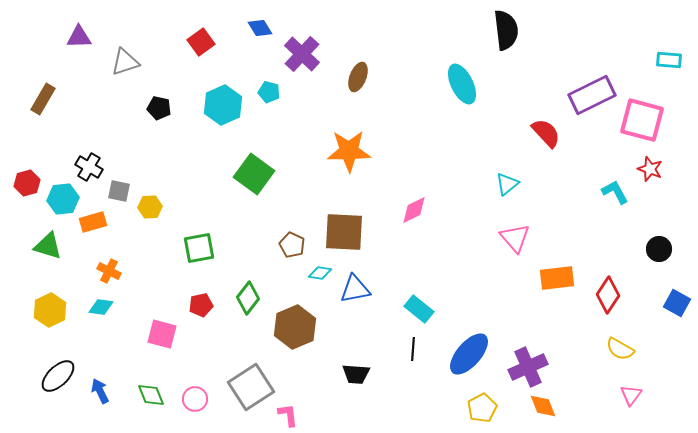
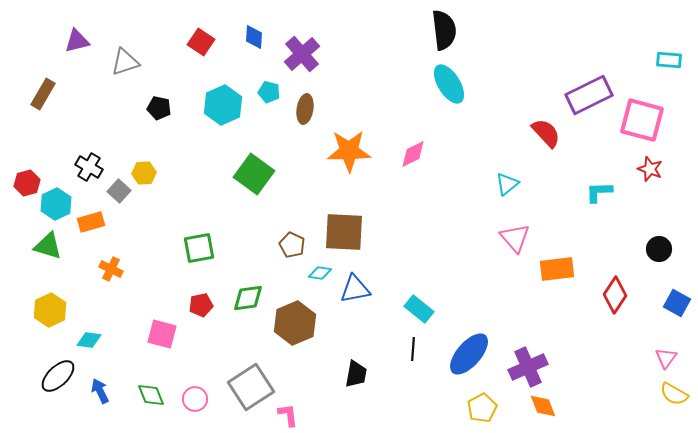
blue diamond at (260, 28): moved 6 px left, 9 px down; rotated 35 degrees clockwise
black semicircle at (506, 30): moved 62 px left
purple triangle at (79, 37): moved 2 px left, 4 px down; rotated 12 degrees counterclockwise
red square at (201, 42): rotated 20 degrees counterclockwise
purple cross at (302, 54): rotated 6 degrees clockwise
brown ellipse at (358, 77): moved 53 px left, 32 px down; rotated 12 degrees counterclockwise
cyan ellipse at (462, 84): moved 13 px left; rotated 6 degrees counterclockwise
purple rectangle at (592, 95): moved 3 px left
brown rectangle at (43, 99): moved 5 px up
gray square at (119, 191): rotated 30 degrees clockwise
cyan L-shape at (615, 192): moved 16 px left; rotated 64 degrees counterclockwise
cyan hexagon at (63, 199): moved 7 px left, 5 px down; rotated 20 degrees counterclockwise
yellow hexagon at (150, 207): moved 6 px left, 34 px up
pink diamond at (414, 210): moved 1 px left, 56 px up
orange rectangle at (93, 222): moved 2 px left
orange cross at (109, 271): moved 2 px right, 2 px up
orange rectangle at (557, 278): moved 9 px up
red diamond at (608, 295): moved 7 px right
green diamond at (248, 298): rotated 44 degrees clockwise
cyan diamond at (101, 307): moved 12 px left, 33 px down
brown hexagon at (295, 327): moved 4 px up
yellow semicircle at (620, 349): moved 54 px right, 45 px down
black trapezoid at (356, 374): rotated 84 degrees counterclockwise
pink triangle at (631, 395): moved 35 px right, 37 px up
